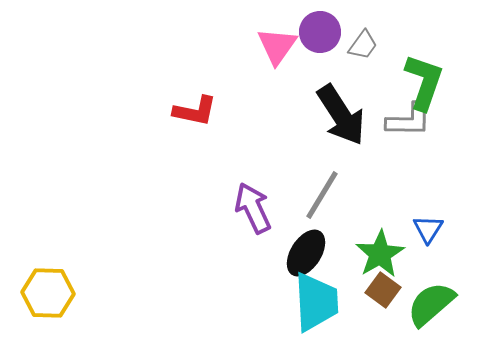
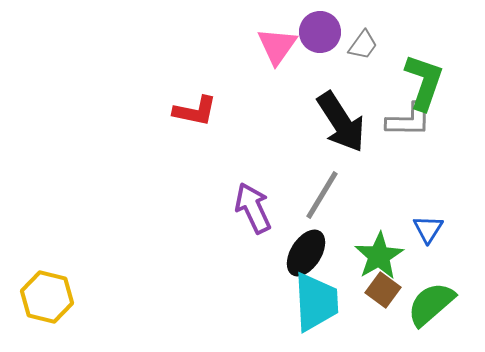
black arrow: moved 7 px down
green star: moved 1 px left, 2 px down
yellow hexagon: moved 1 px left, 4 px down; rotated 12 degrees clockwise
